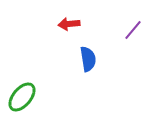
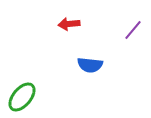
blue semicircle: moved 2 px right, 6 px down; rotated 105 degrees clockwise
